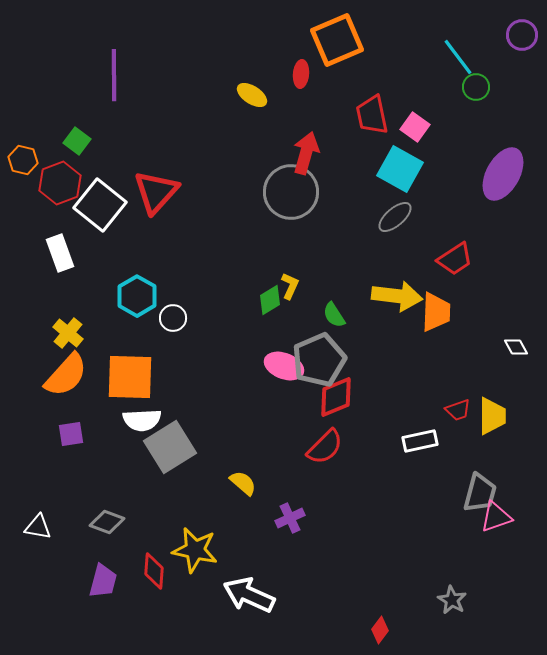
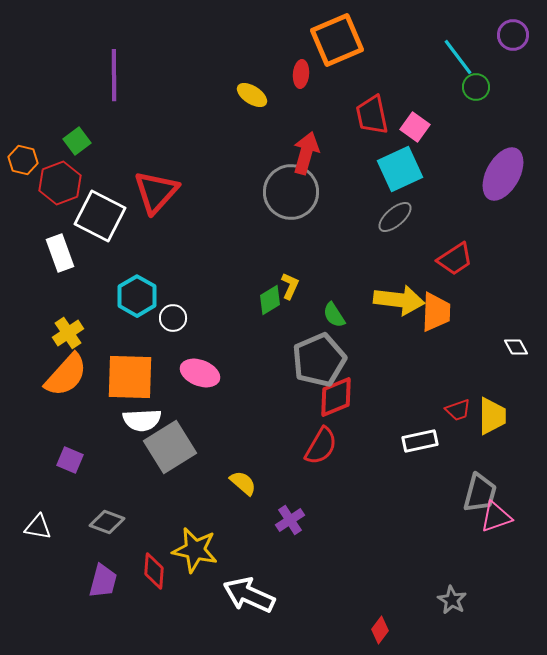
purple circle at (522, 35): moved 9 px left
green square at (77, 141): rotated 16 degrees clockwise
cyan square at (400, 169): rotated 36 degrees clockwise
white square at (100, 205): moved 11 px down; rotated 12 degrees counterclockwise
yellow arrow at (397, 296): moved 2 px right, 4 px down
yellow cross at (68, 333): rotated 16 degrees clockwise
pink ellipse at (284, 366): moved 84 px left, 7 px down
purple square at (71, 434): moved 1 px left, 26 px down; rotated 32 degrees clockwise
red semicircle at (325, 447): moved 4 px left, 1 px up; rotated 15 degrees counterclockwise
purple cross at (290, 518): moved 2 px down; rotated 8 degrees counterclockwise
